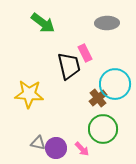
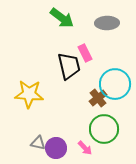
green arrow: moved 19 px right, 5 px up
green circle: moved 1 px right
pink arrow: moved 3 px right, 1 px up
